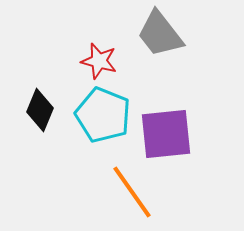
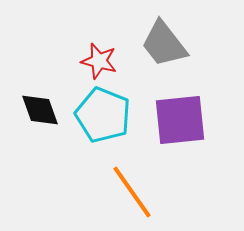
gray trapezoid: moved 4 px right, 10 px down
black diamond: rotated 42 degrees counterclockwise
purple square: moved 14 px right, 14 px up
